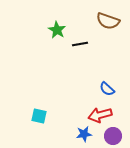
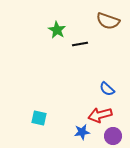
cyan square: moved 2 px down
blue star: moved 2 px left, 2 px up
